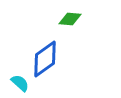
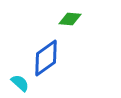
blue diamond: moved 1 px right, 1 px up
